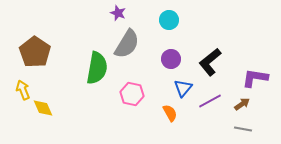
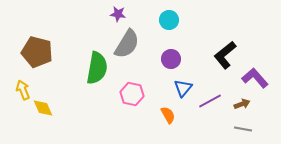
purple star: moved 1 px down; rotated 14 degrees counterclockwise
brown pentagon: moved 2 px right; rotated 20 degrees counterclockwise
black L-shape: moved 15 px right, 7 px up
purple L-shape: rotated 40 degrees clockwise
brown arrow: rotated 14 degrees clockwise
orange semicircle: moved 2 px left, 2 px down
